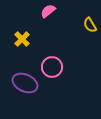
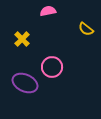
pink semicircle: rotated 28 degrees clockwise
yellow semicircle: moved 4 px left, 4 px down; rotated 21 degrees counterclockwise
